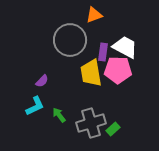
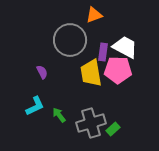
purple semicircle: moved 9 px up; rotated 72 degrees counterclockwise
